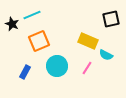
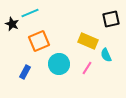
cyan line: moved 2 px left, 2 px up
cyan semicircle: rotated 40 degrees clockwise
cyan circle: moved 2 px right, 2 px up
